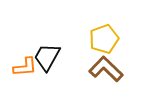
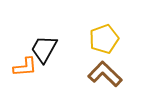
black trapezoid: moved 3 px left, 8 px up
brown L-shape: moved 1 px left, 5 px down
